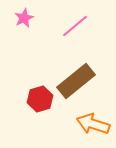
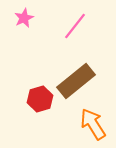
pink line: rotated 12 degrees counterclockwise
orange arrow: rotated 40 degrees clockwise
